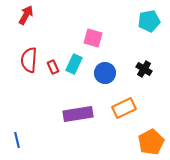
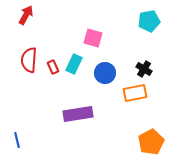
orange rectangle: moved 11 px right, 15 px up; rotated 15 degrees clockwise
